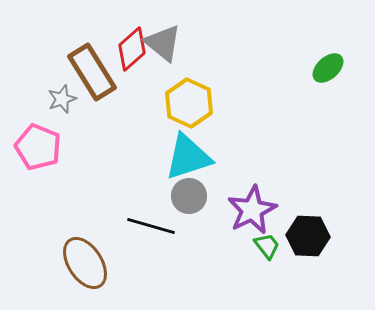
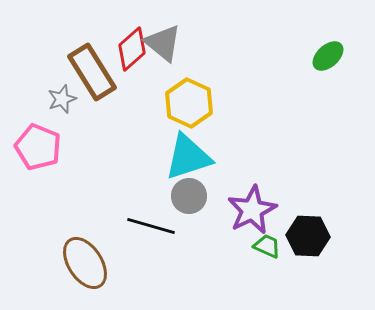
green ellipse: moved 12 px up
green trapezoid: rotated 28 degrees counterclockwise
